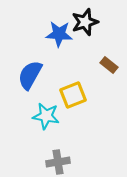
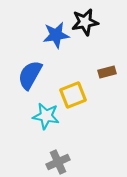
black star: rotated 8 degrees clockwise
blue star: moved 3 px left, 1 px down; rotated 12 degrees counterclockwise
brown rectangle: moved 2 px left, 7 px down; rotated 54 degrees counterclockwise
gray cross: rotated 15 degrees counterclockwise
